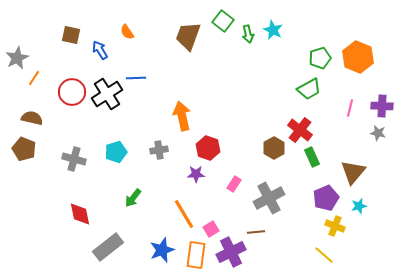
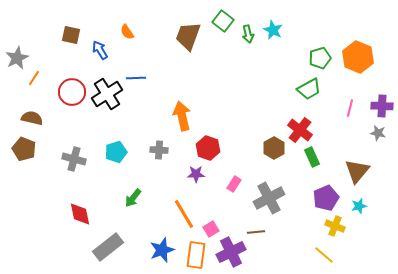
gray cross at (159, 150): rotated 12 degrees clockwise
brown triangle at (353, 172): moved 4 px right, 1 px up
